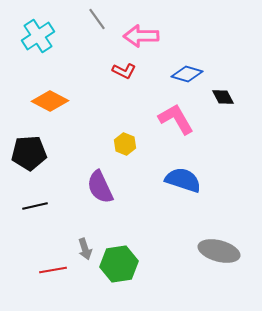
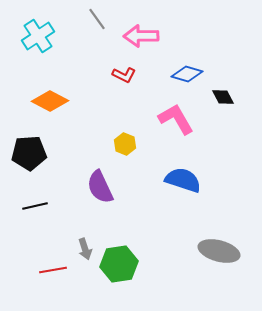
red L-shape: moved 4 px down
